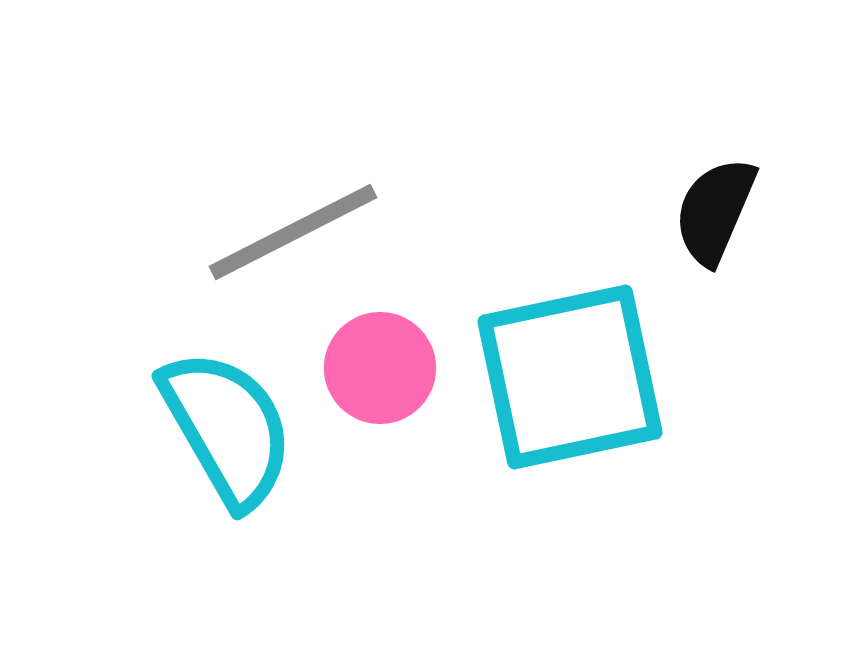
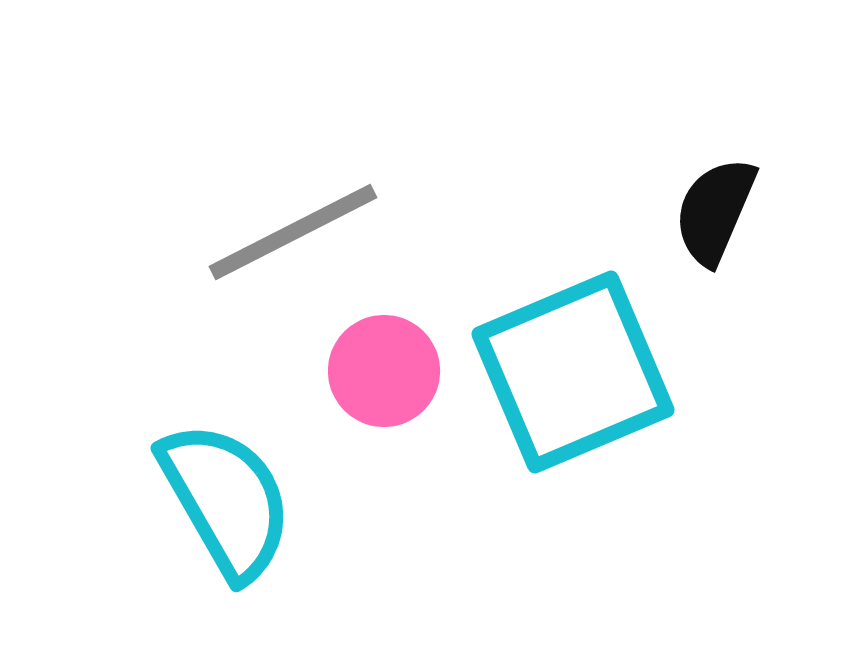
pink circle: moved 4 px right, 3 px down
cyan square: moved 3 px right, 5 px up; rotated 11 degrees counterclockwise
cyan semicircle: moved 1 px left, 72 px down
